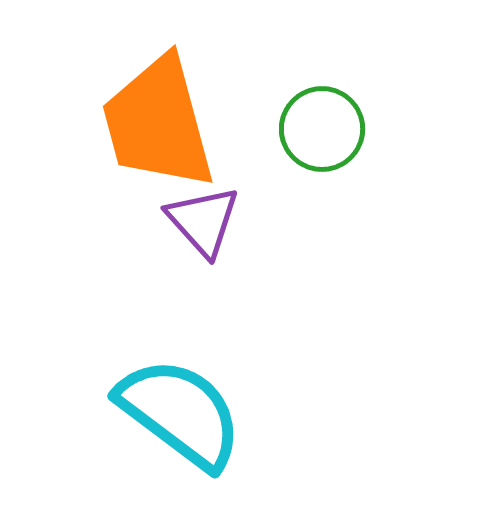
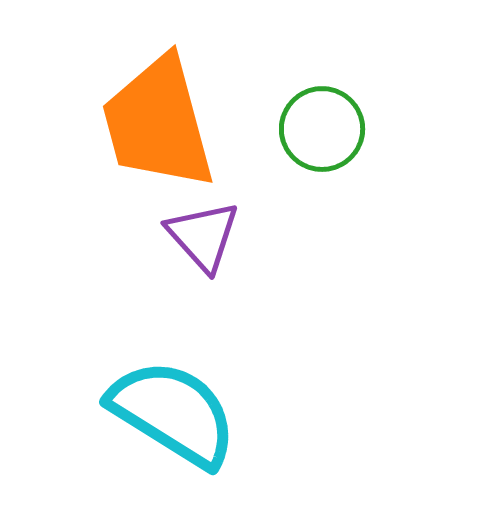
purple triangle: moved 15 px down
cyan semicircle: moved 7 px left; rotated 5 degrees counterclockwise
